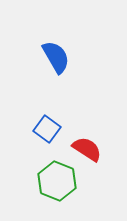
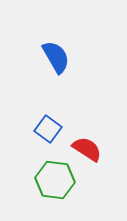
blue square: moved 1 px right
green hexagon: moved 2 px left, 1 px up; rotated 15 degrees counterclockwise
